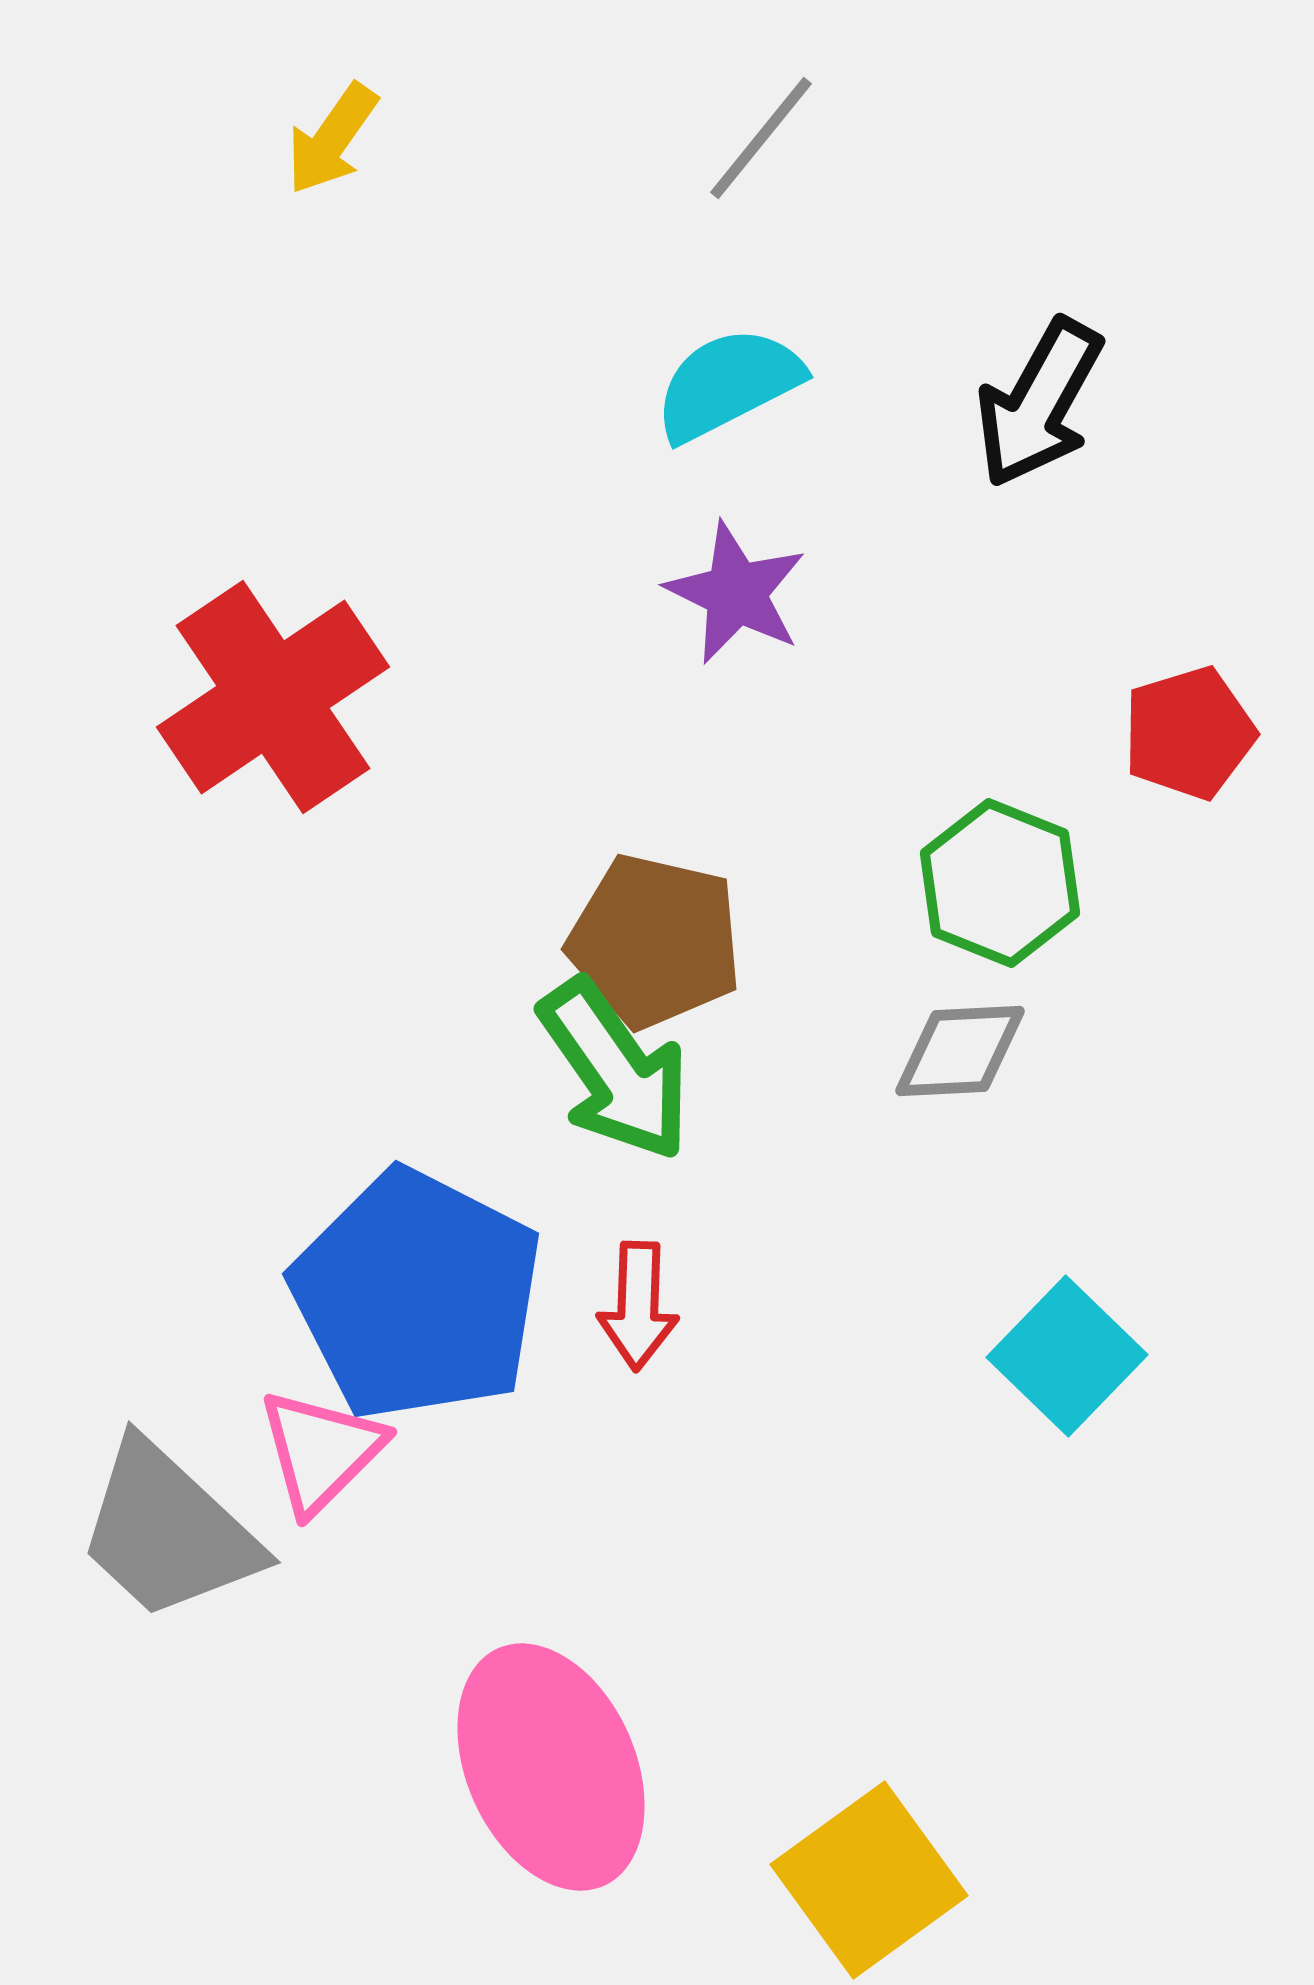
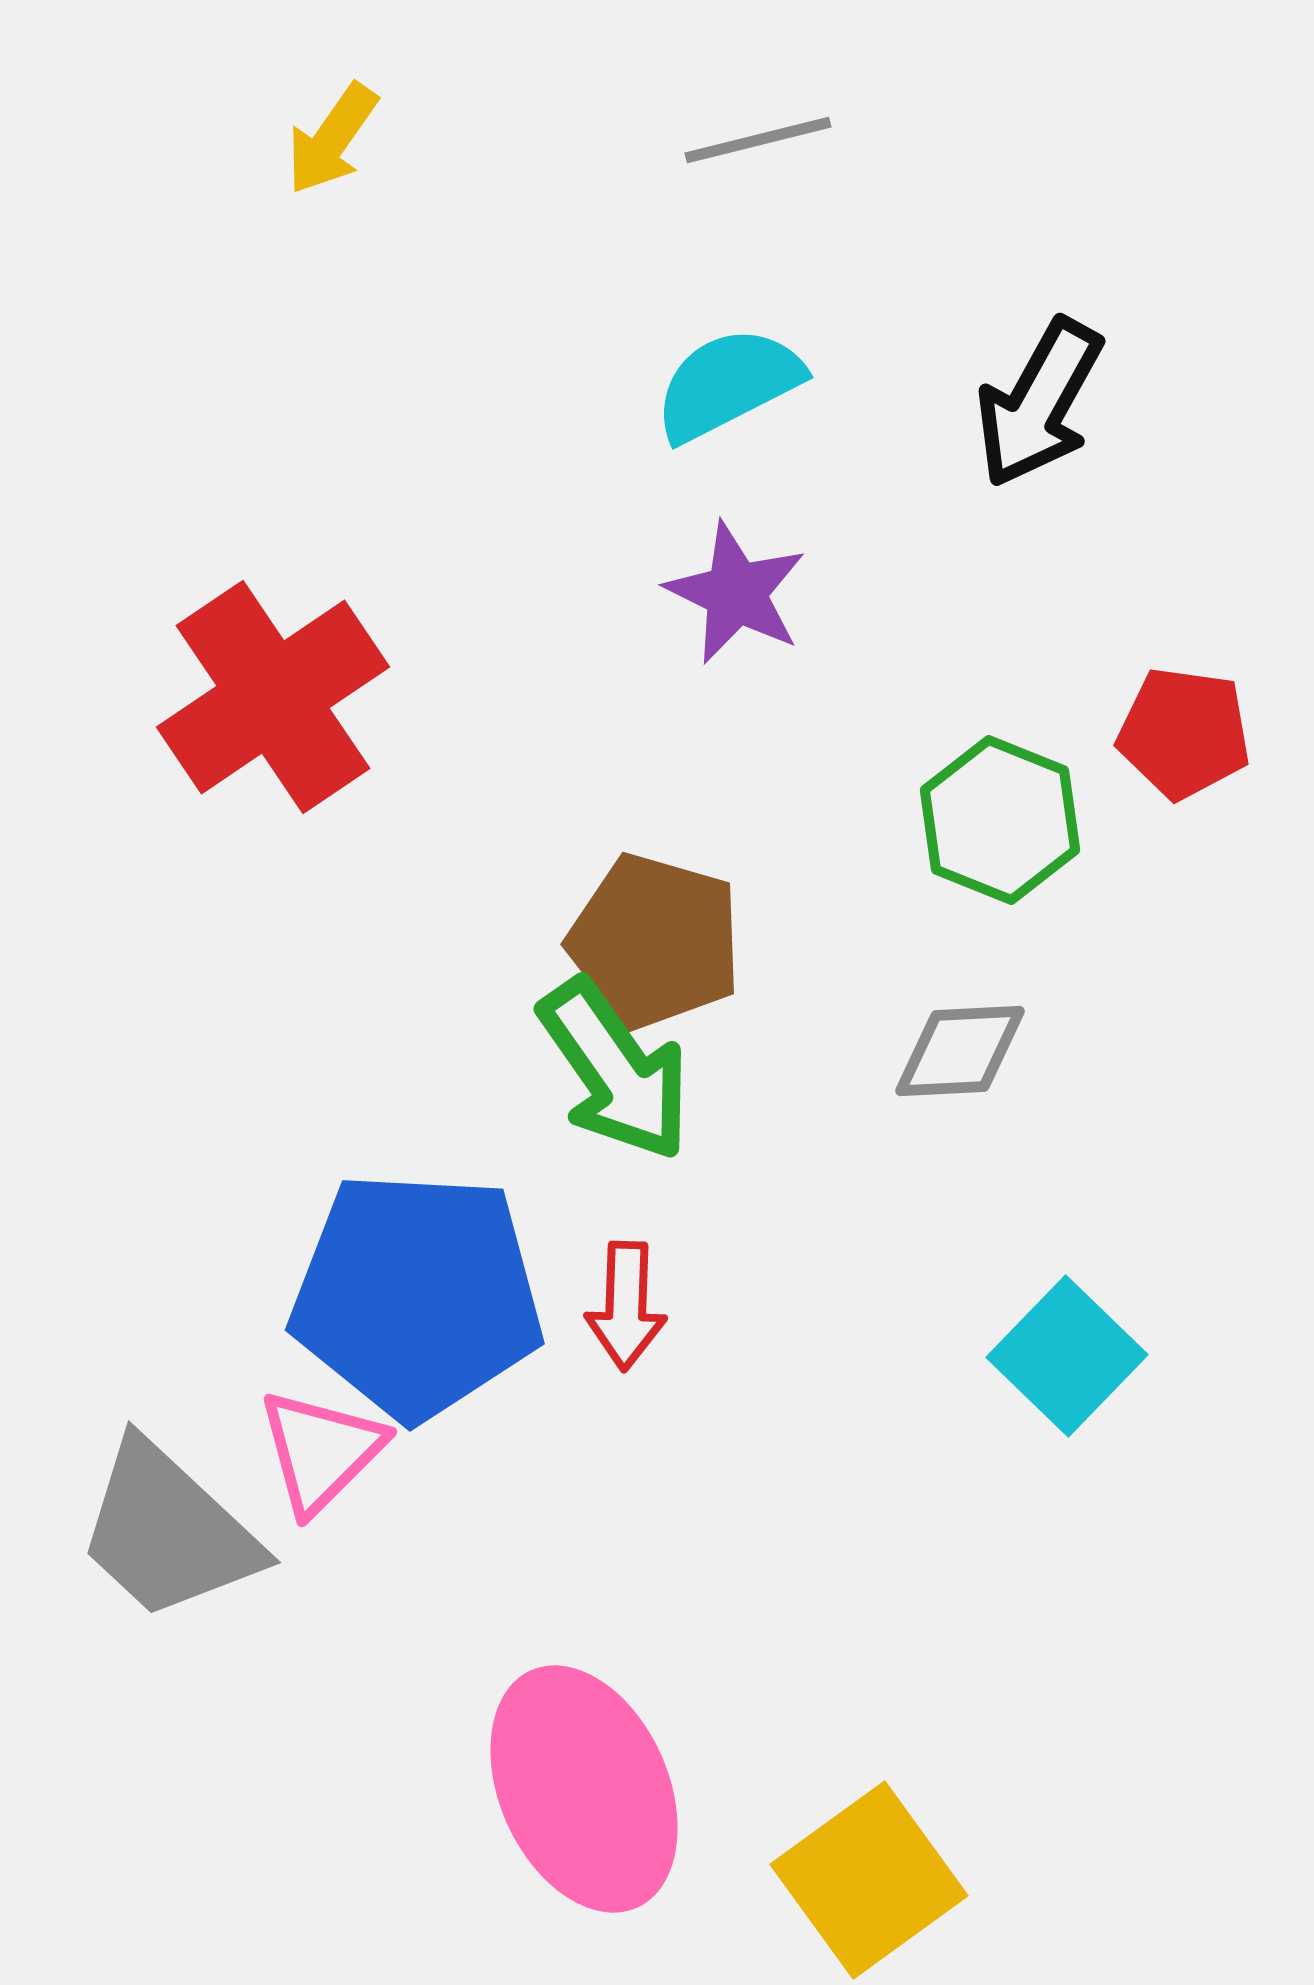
gray line: moved 3 px left, 2 px down; rotated 37 degrees clockwise
red pentagon: moved 5 px left; rotated 25 degrees clockwise
green hexagon: moved 63 px up
brown pentagon: rotated 3 degrees clockwise
blue pentagon: rotated 24 degrees counterclockwise
red arrow: moved 12 px left
pink ellipse: moved 33 px right, 22 px down
